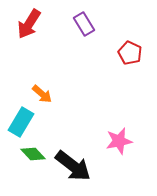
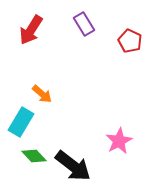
red arrow: moved 2 px right, 6 px down
red pentagon: moved 12 px up
pink star: rotated 16 degrees counterclockwise
green diamond: moved 1 px right, 2 px down
